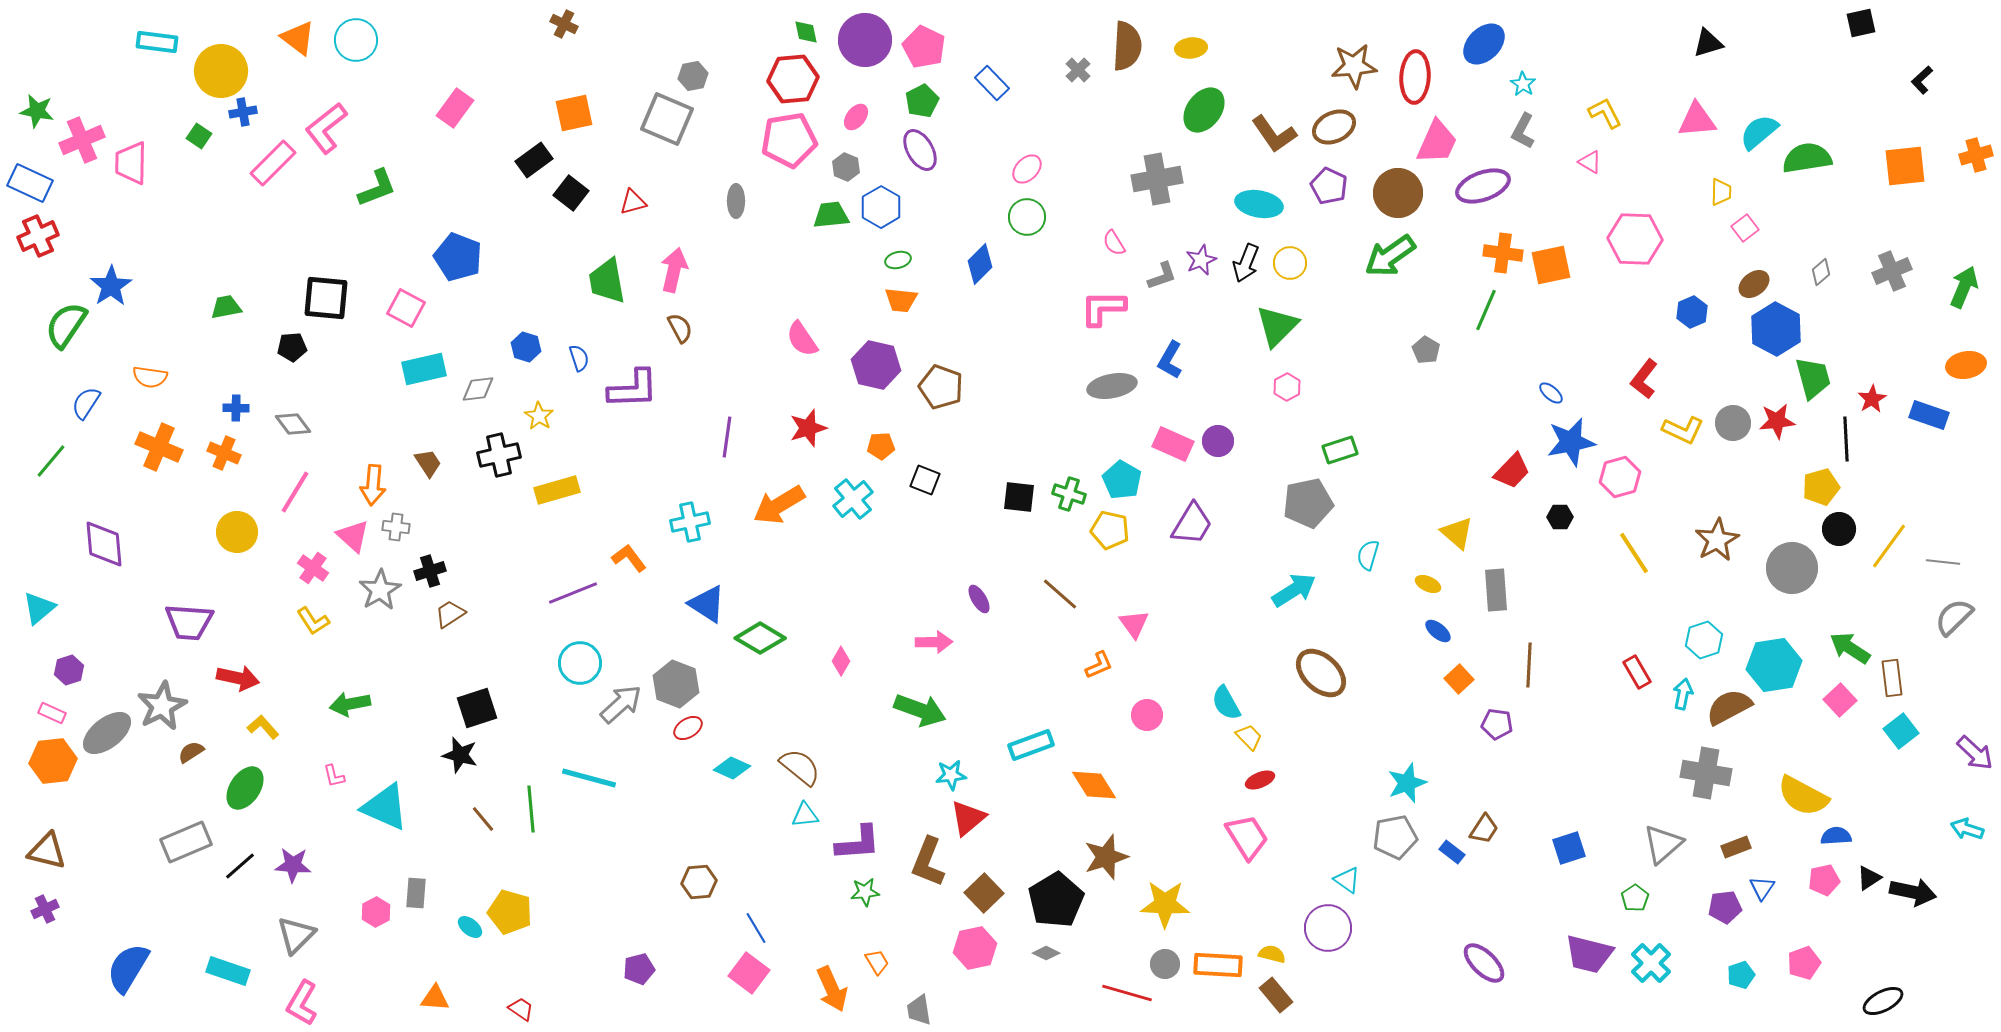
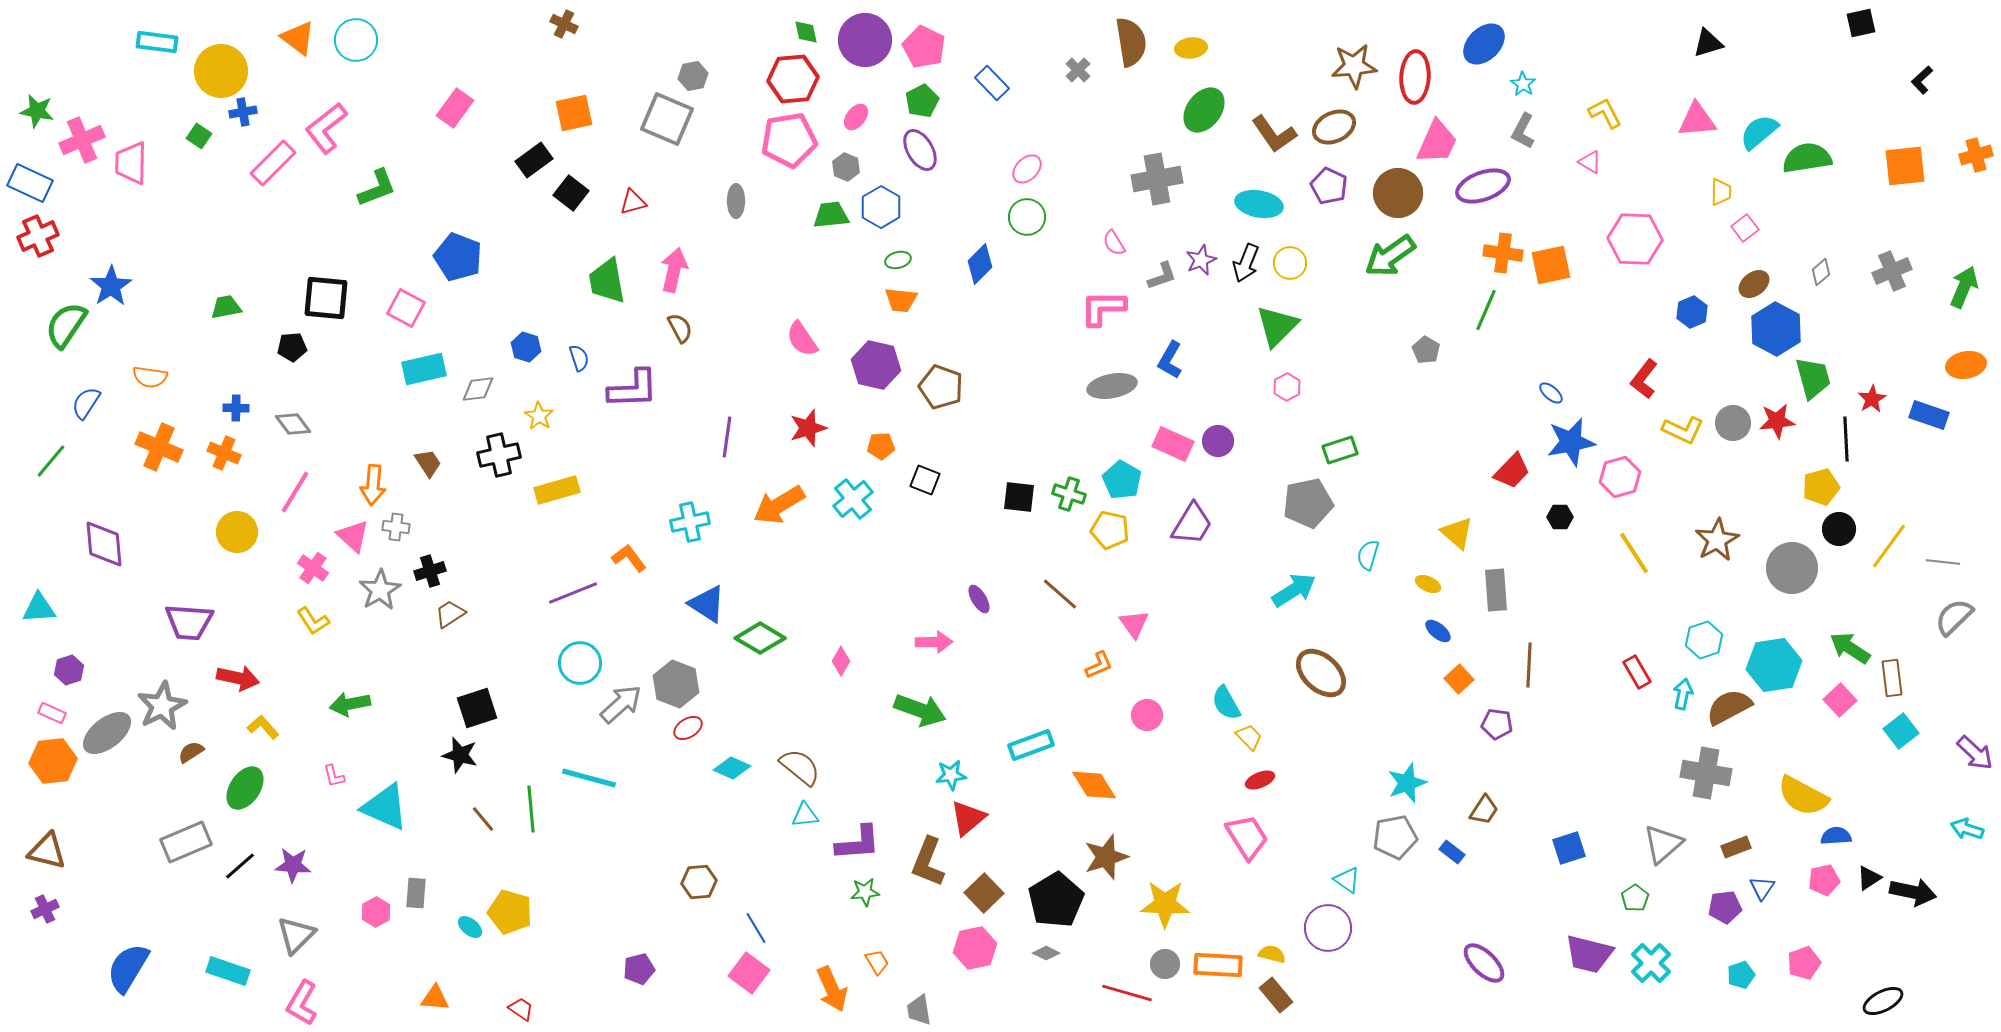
brown semicircle at (1127, 46): moved 4 px right, 4 px up; rotated 12 degrees counterclockwise
cyan triangle at (39, 608): rotated 36 degrees clockwise
brown trapezoid at (1484, 829): moved 19 px up
